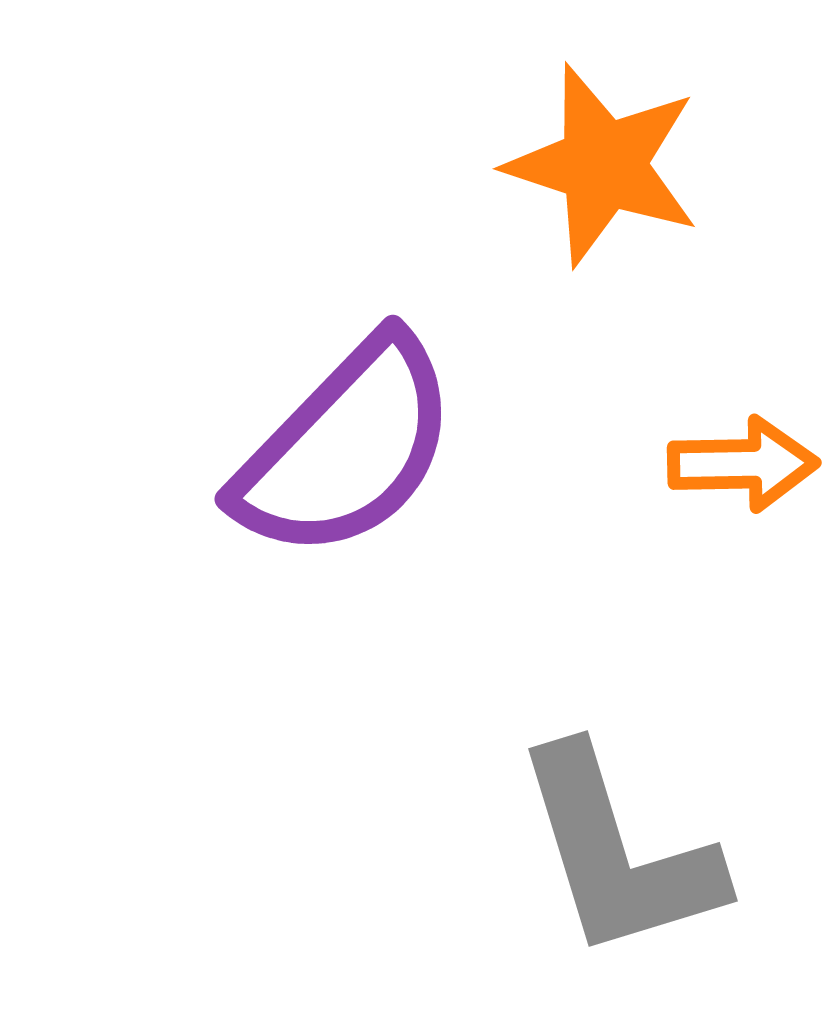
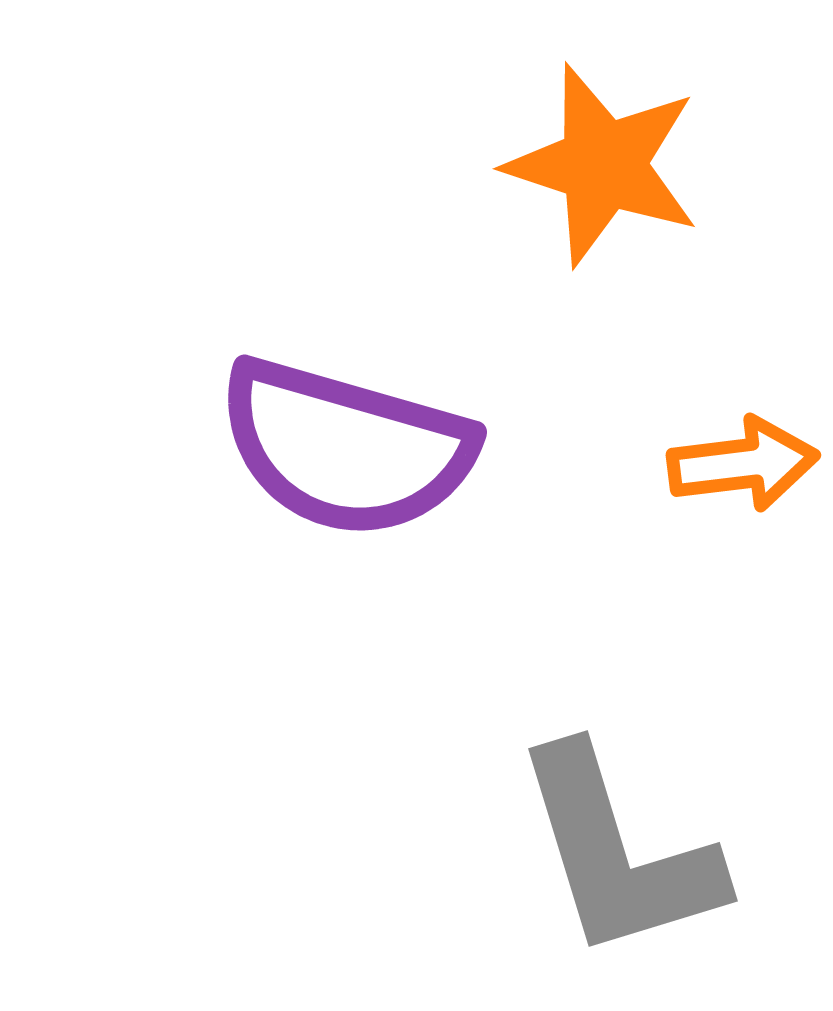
purple semicircle: rotated 62 degrees clockwise
orange arrow: rotated 6 degrees counterclockwise
